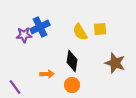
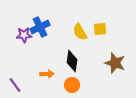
purple line: moved 2 px up
